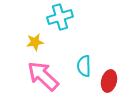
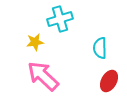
cyan cross: moved 2 px down
cyan semicircle: moved 16 px right, 18 px up
red ellipse: rotated 15 degrees clockwise
